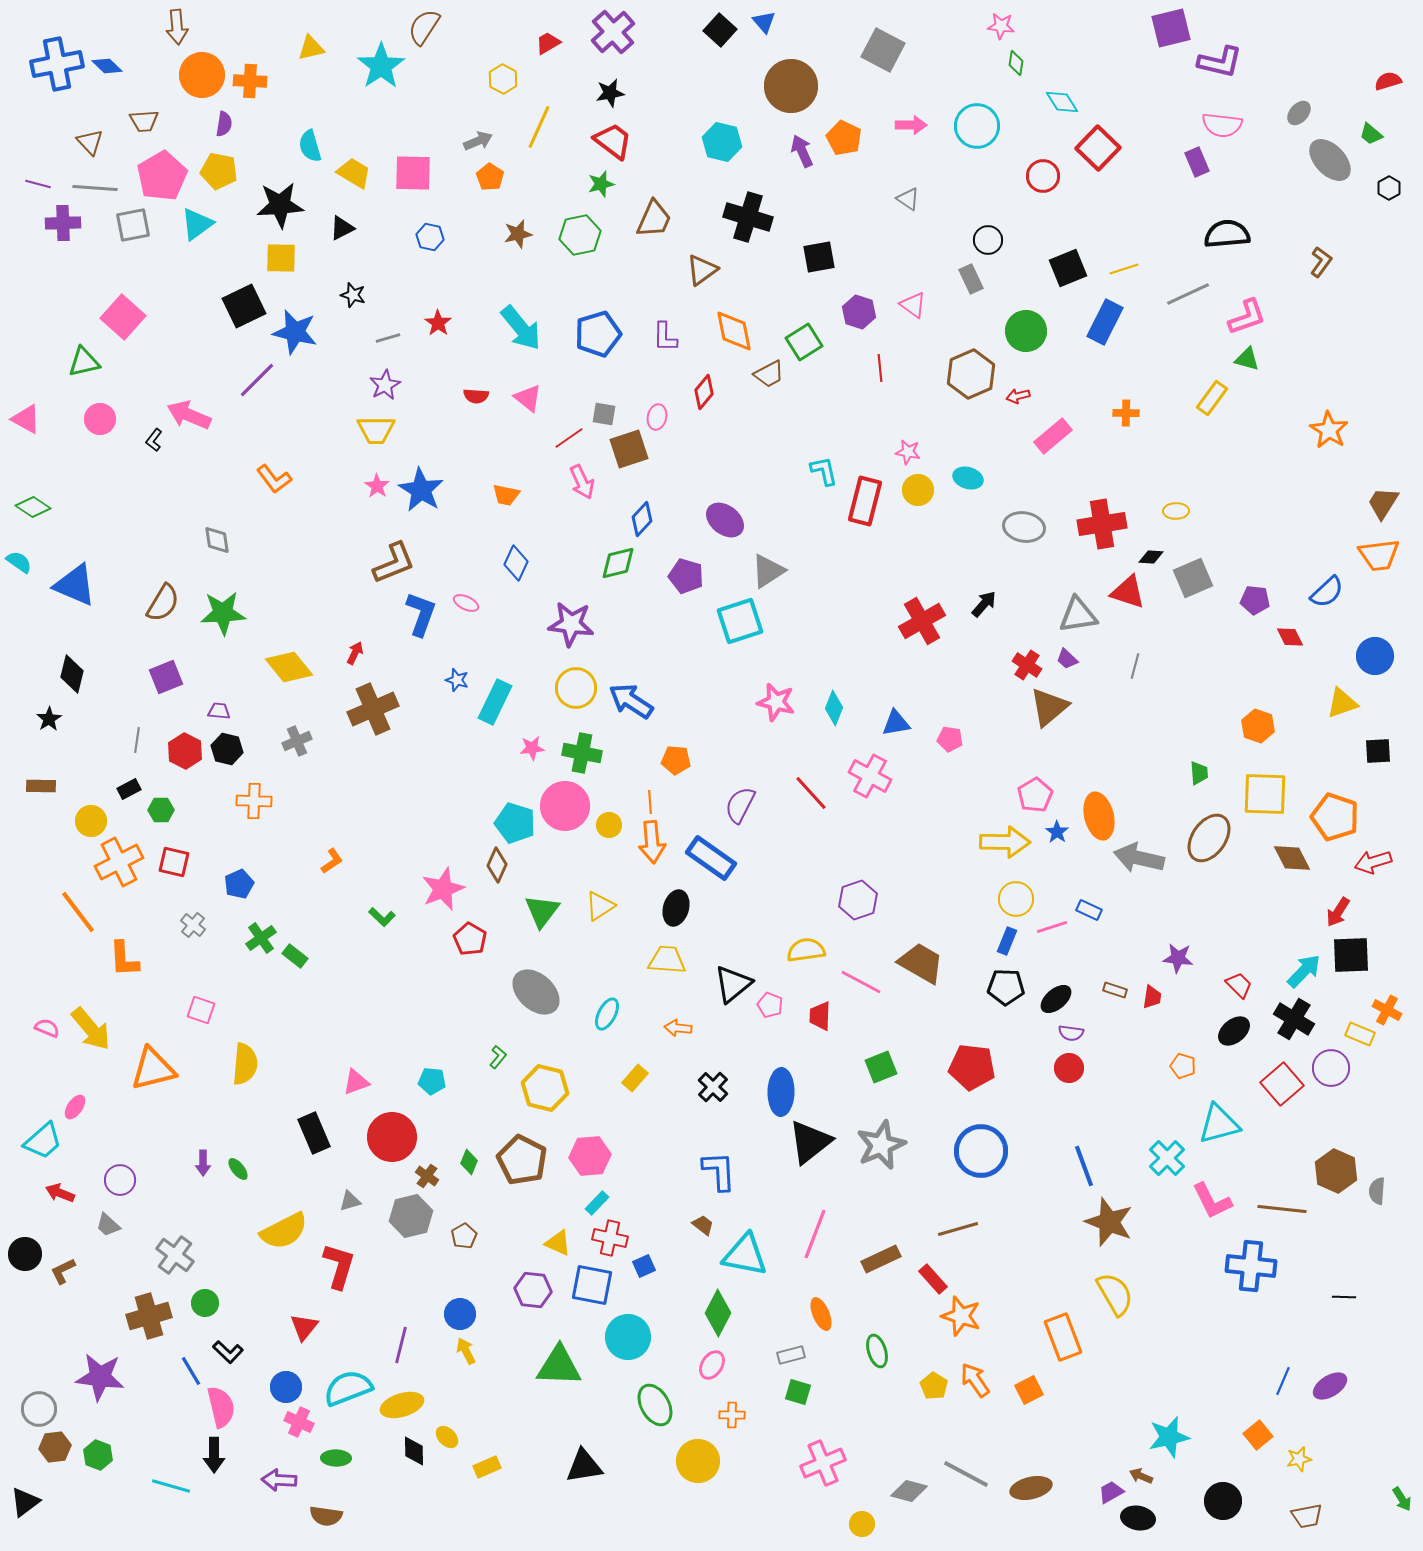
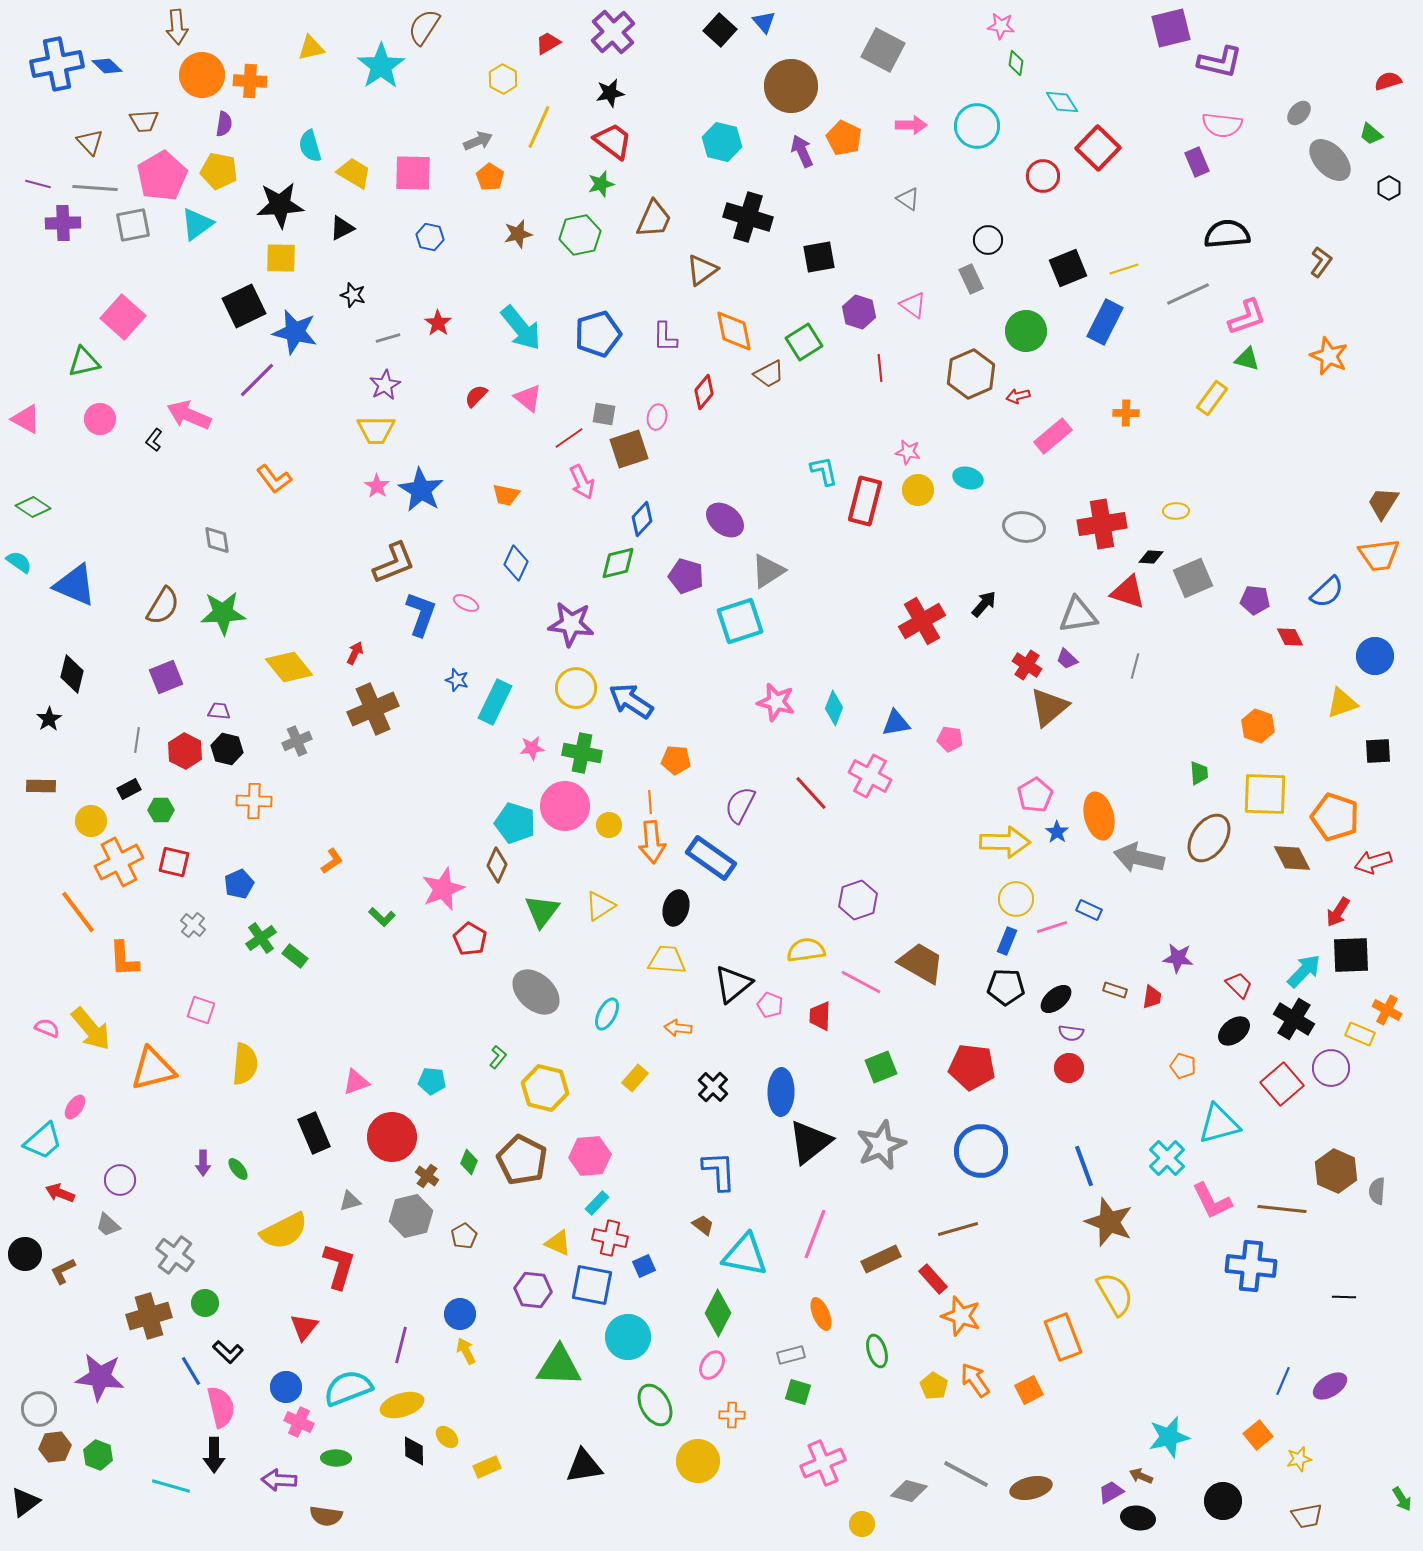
red semicircle at (476, 396): rotated 130 degrees clockwise
orange star at (1329, 430): moved 74 px up; rotated 9 degrees counterclockwise
brown semicircle at (163, 603): moved 3 px down
